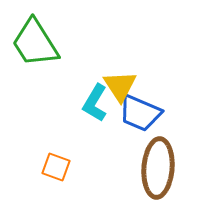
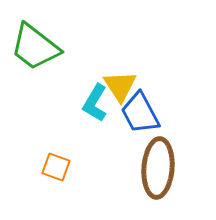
green trapezoid: moved 4 px down; rotated 20 degrees counterclockwise
blue trapezoid: rotated 39 degrees clockwise
